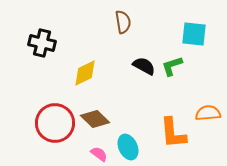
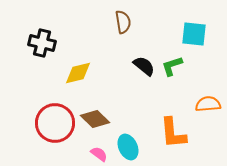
black semicircle: rotated 10 degrees clockwise
yellow diamond: moved 7 px left; rotated 12 degrees clockwise
orange semicircle: moved 9 px up
